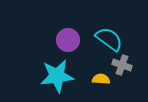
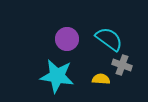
purple circle: moved 1 px left, 1 px up
cyan star: rotated 16 degrees clockwise
